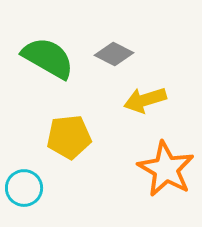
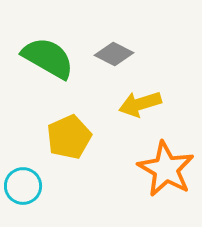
yellow arrow: moved 5 px left, 4 px down
yellow pentagon: rotated 18 degrees counterclockwise
cyan circle: moved 1 px left, 2 px up
